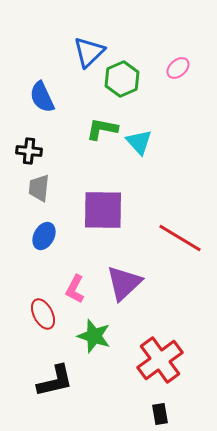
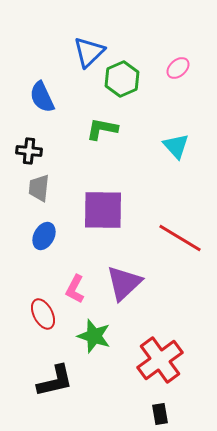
cyan triangle: moved 37 px right, 4 px down
